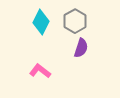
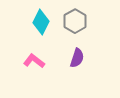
purple semicircle: moved 4 px left, 10 px down
pink L-shape: moved 6 px left, 10 px up
